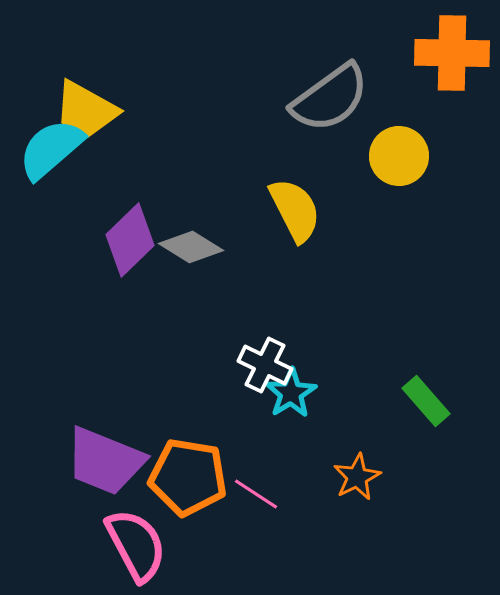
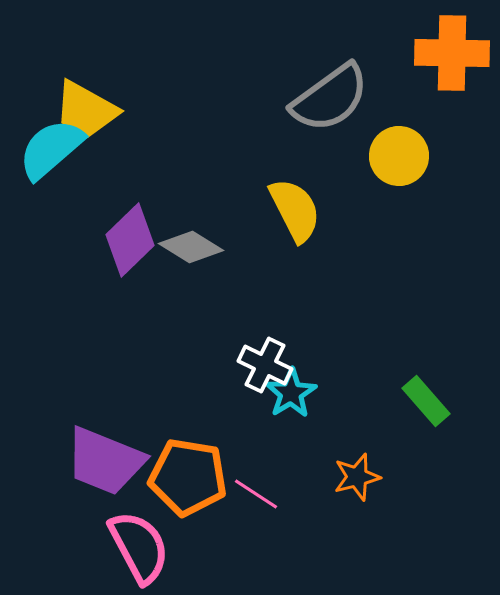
orange star: rotated 12 degrees clockwise
pink semicircle: moved 3 px right, 2 px down
